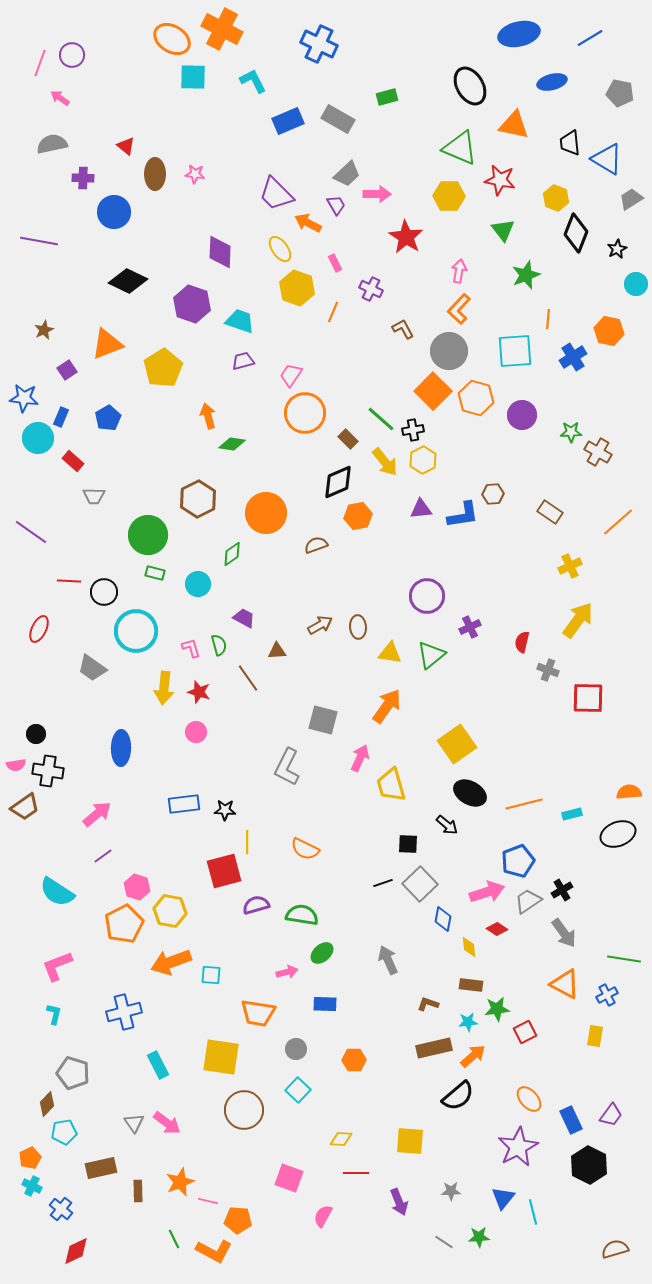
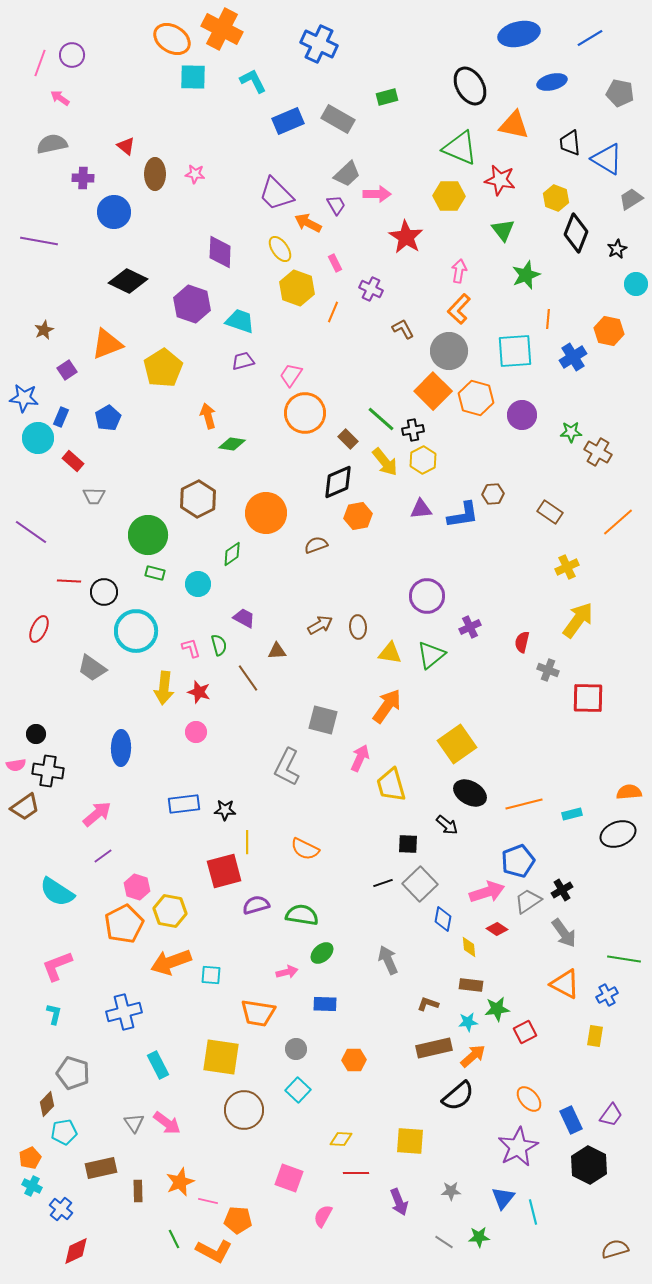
yellow cross at (570, 566): moved 3 px left, 1 px down
